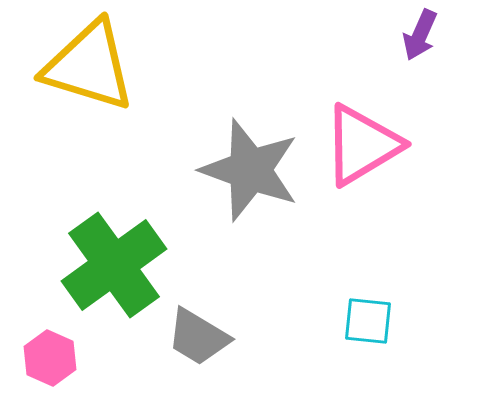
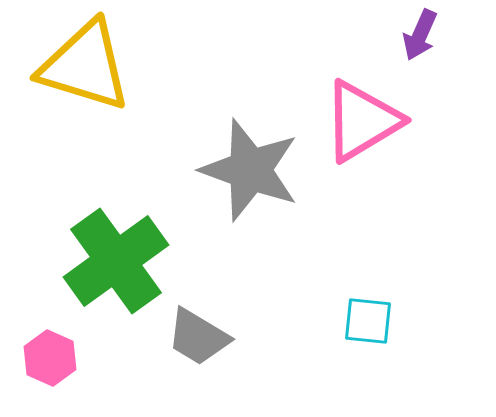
yellow triangle: moved 4 px left
pink triangle: moved 24 px up
green cross: moved 2 px right, 4 px up
